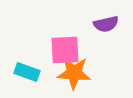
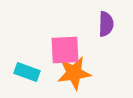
purple semicircle: rotated 75 degrees counterclockwise
orange star: rotated 12 degrees counterclockwise
